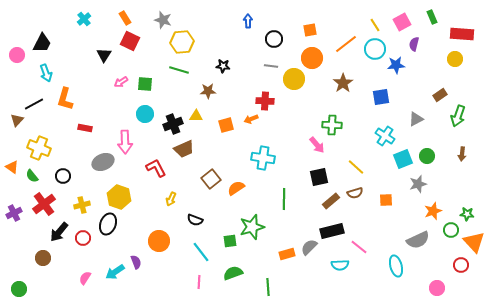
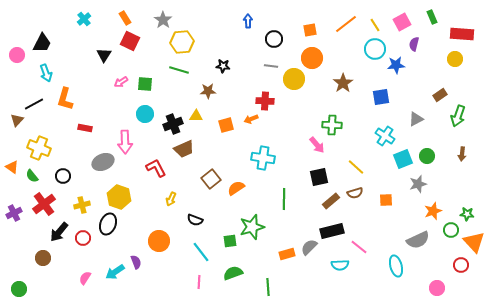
gray star at (163, 20): rotated 18 degrees clockwise
orange line at (346, 44): moved 20 px up
